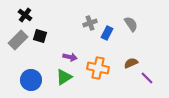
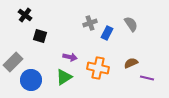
gray rectangle: moved 5 px left, 22 px down
purple line: rotated 32 degrees counterclockwise
